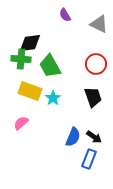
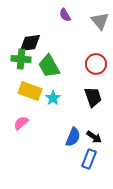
gray triangle: moved 1 px right, 3 px up; rotated 24 degrees clockwise
green trapezoid: moved 1 px left
